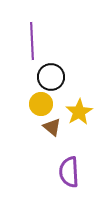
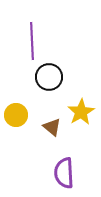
black circle: moved 2 px left
yellow circle: moved 25 px left, 11 px down
yellow star: moved 2 px right
purple semicircle: moved 5 px left, 1 px down
